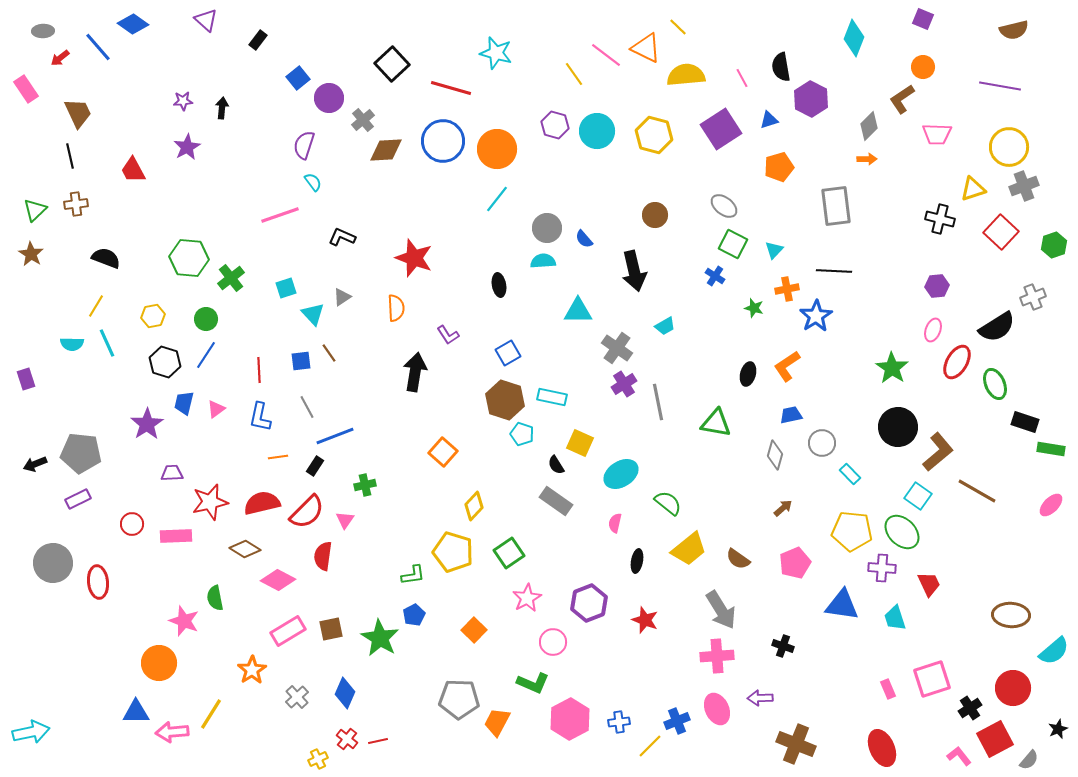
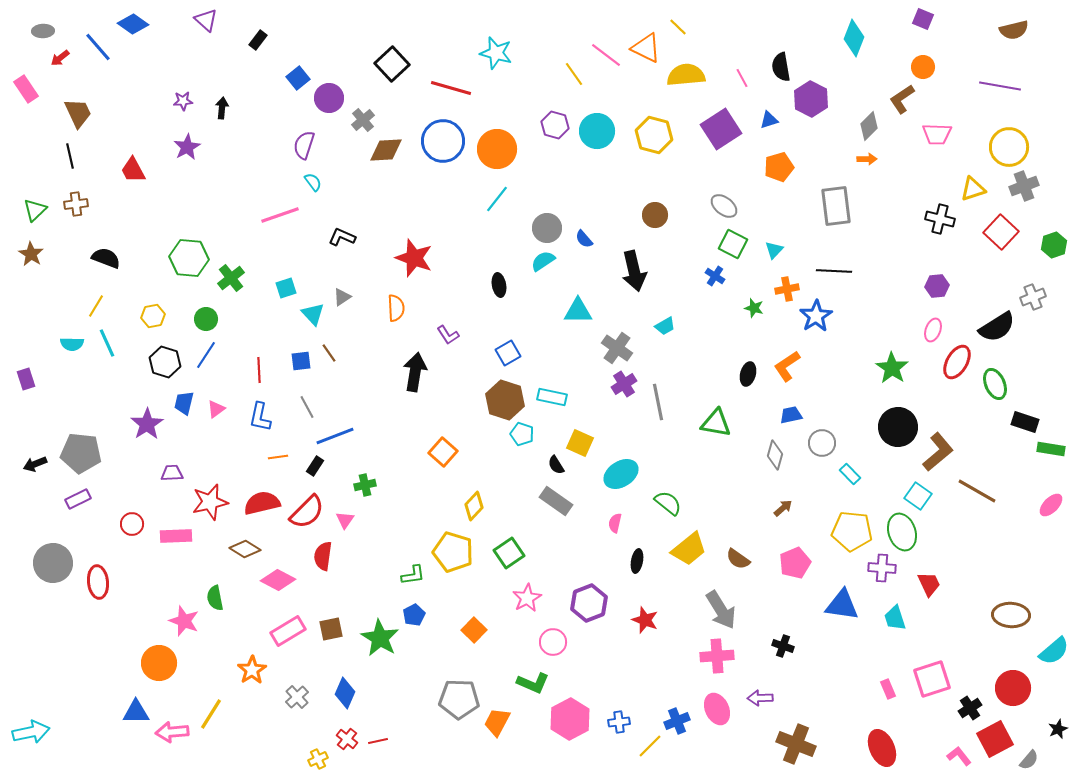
cyan semicircle at (543, 261): rotated 30 degrees counterclockwise
green ellipse at (902, 532): rotated 27 degrees clockwise
